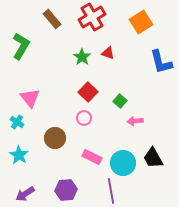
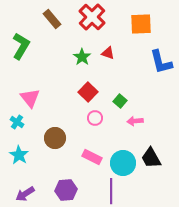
red cross: rotated 16 degrees counterclockwise
orange square: moved 2 px down; rotated 30 degrees clockwise
pink circle: moved 11 px right
black trapezoid: moved 2 px left
purple line: rotated 10 degrees clockwise
